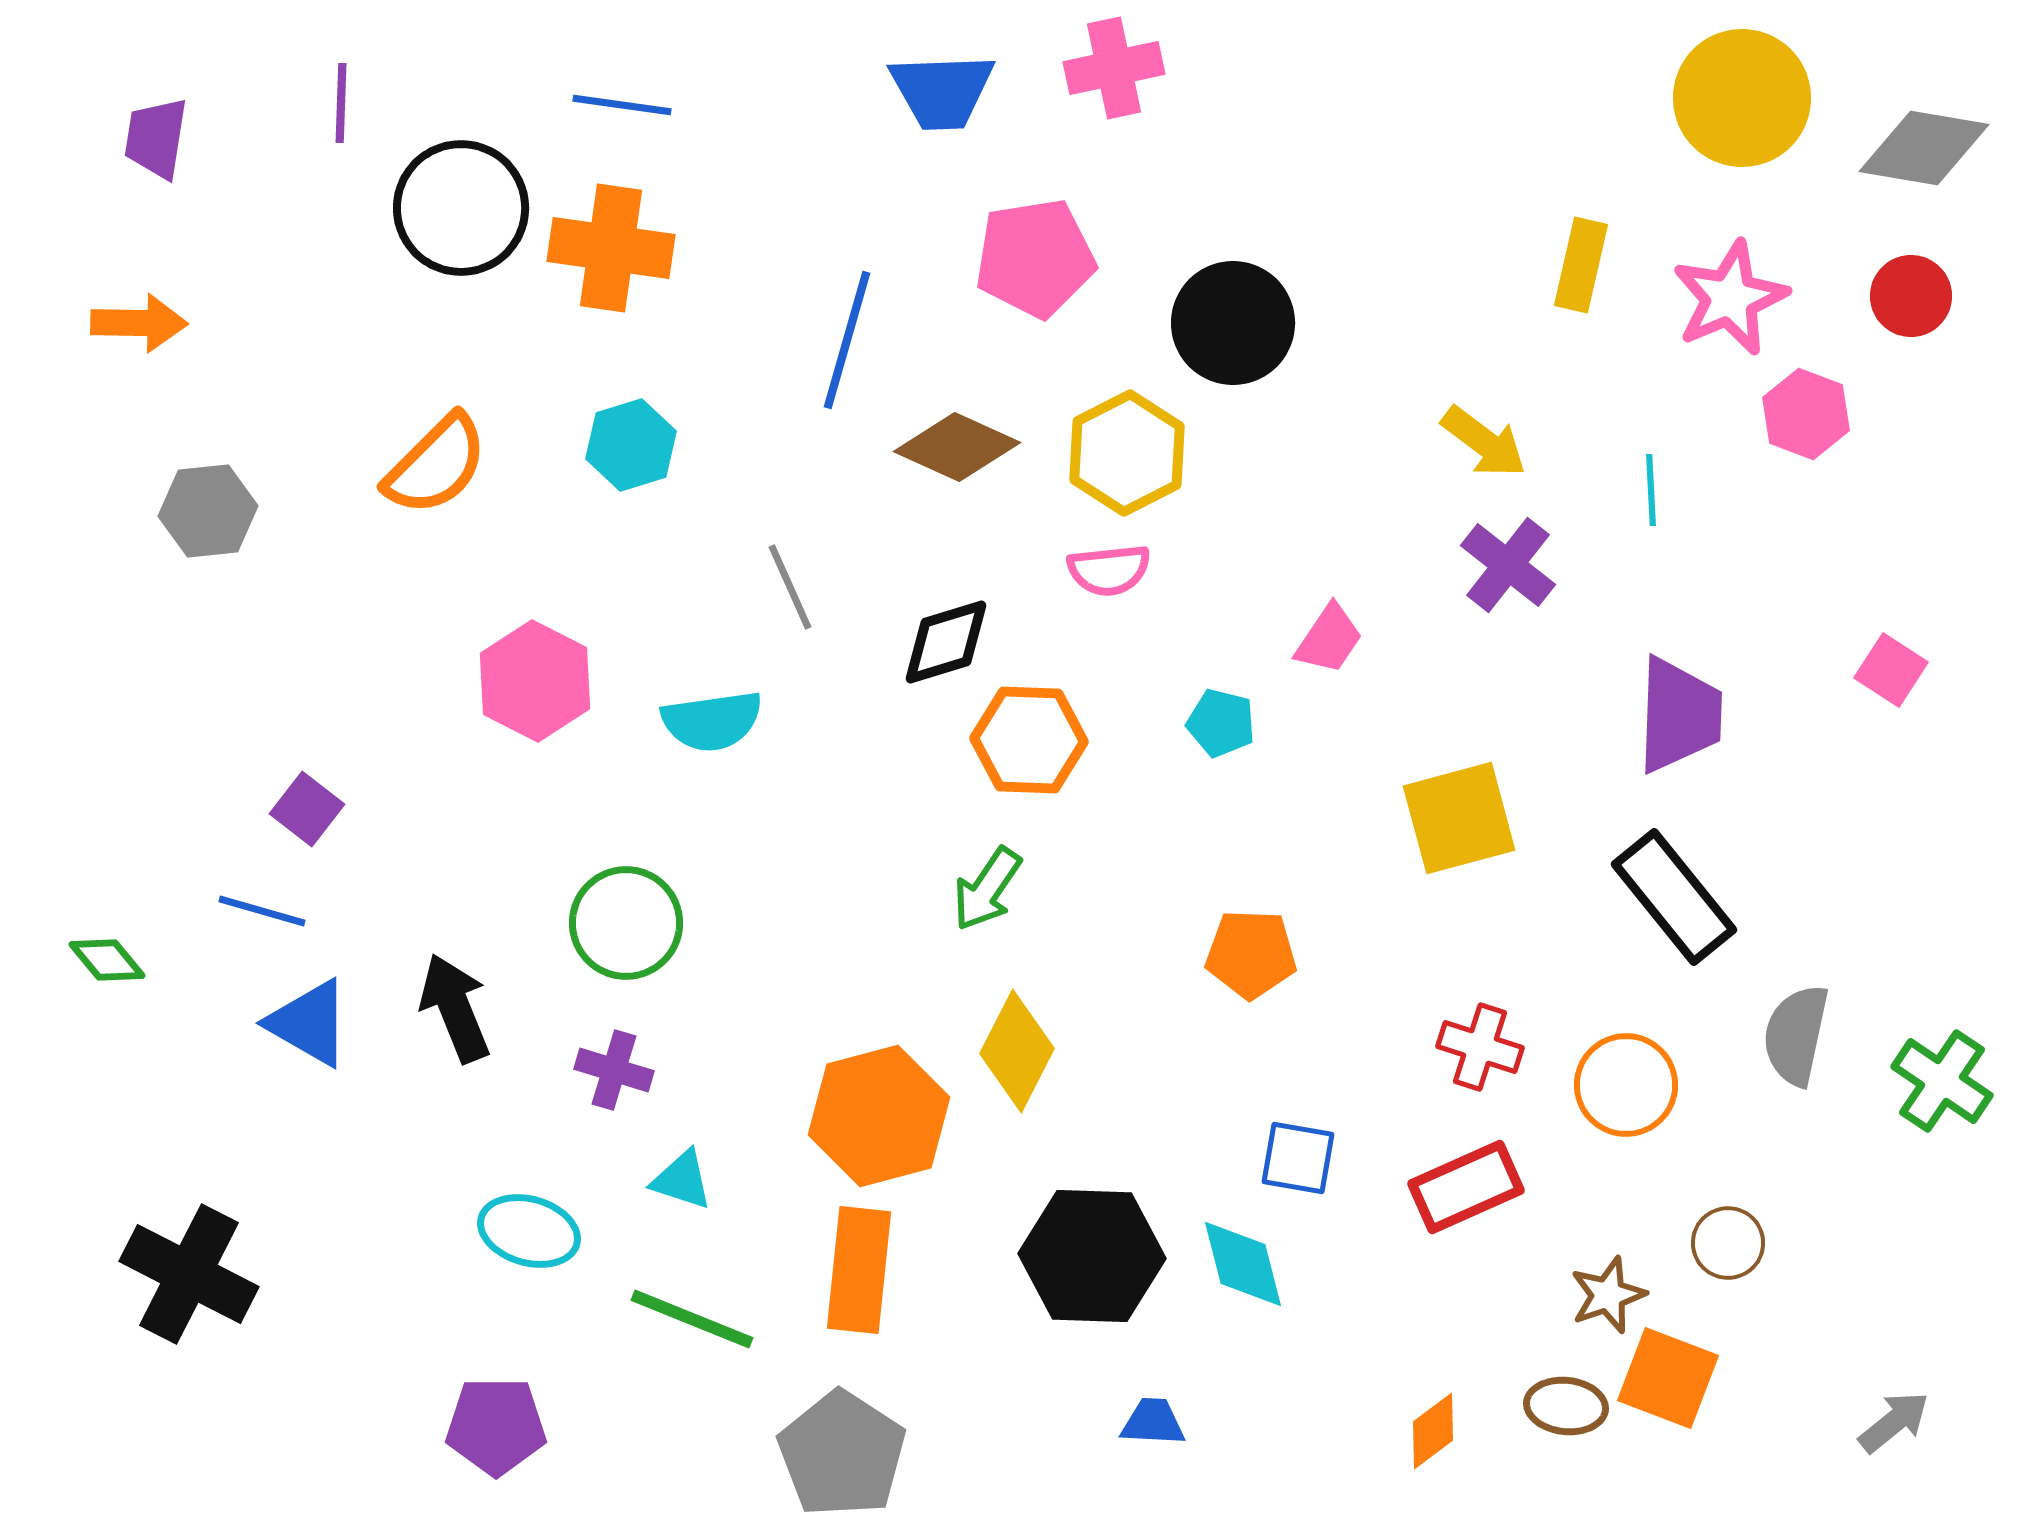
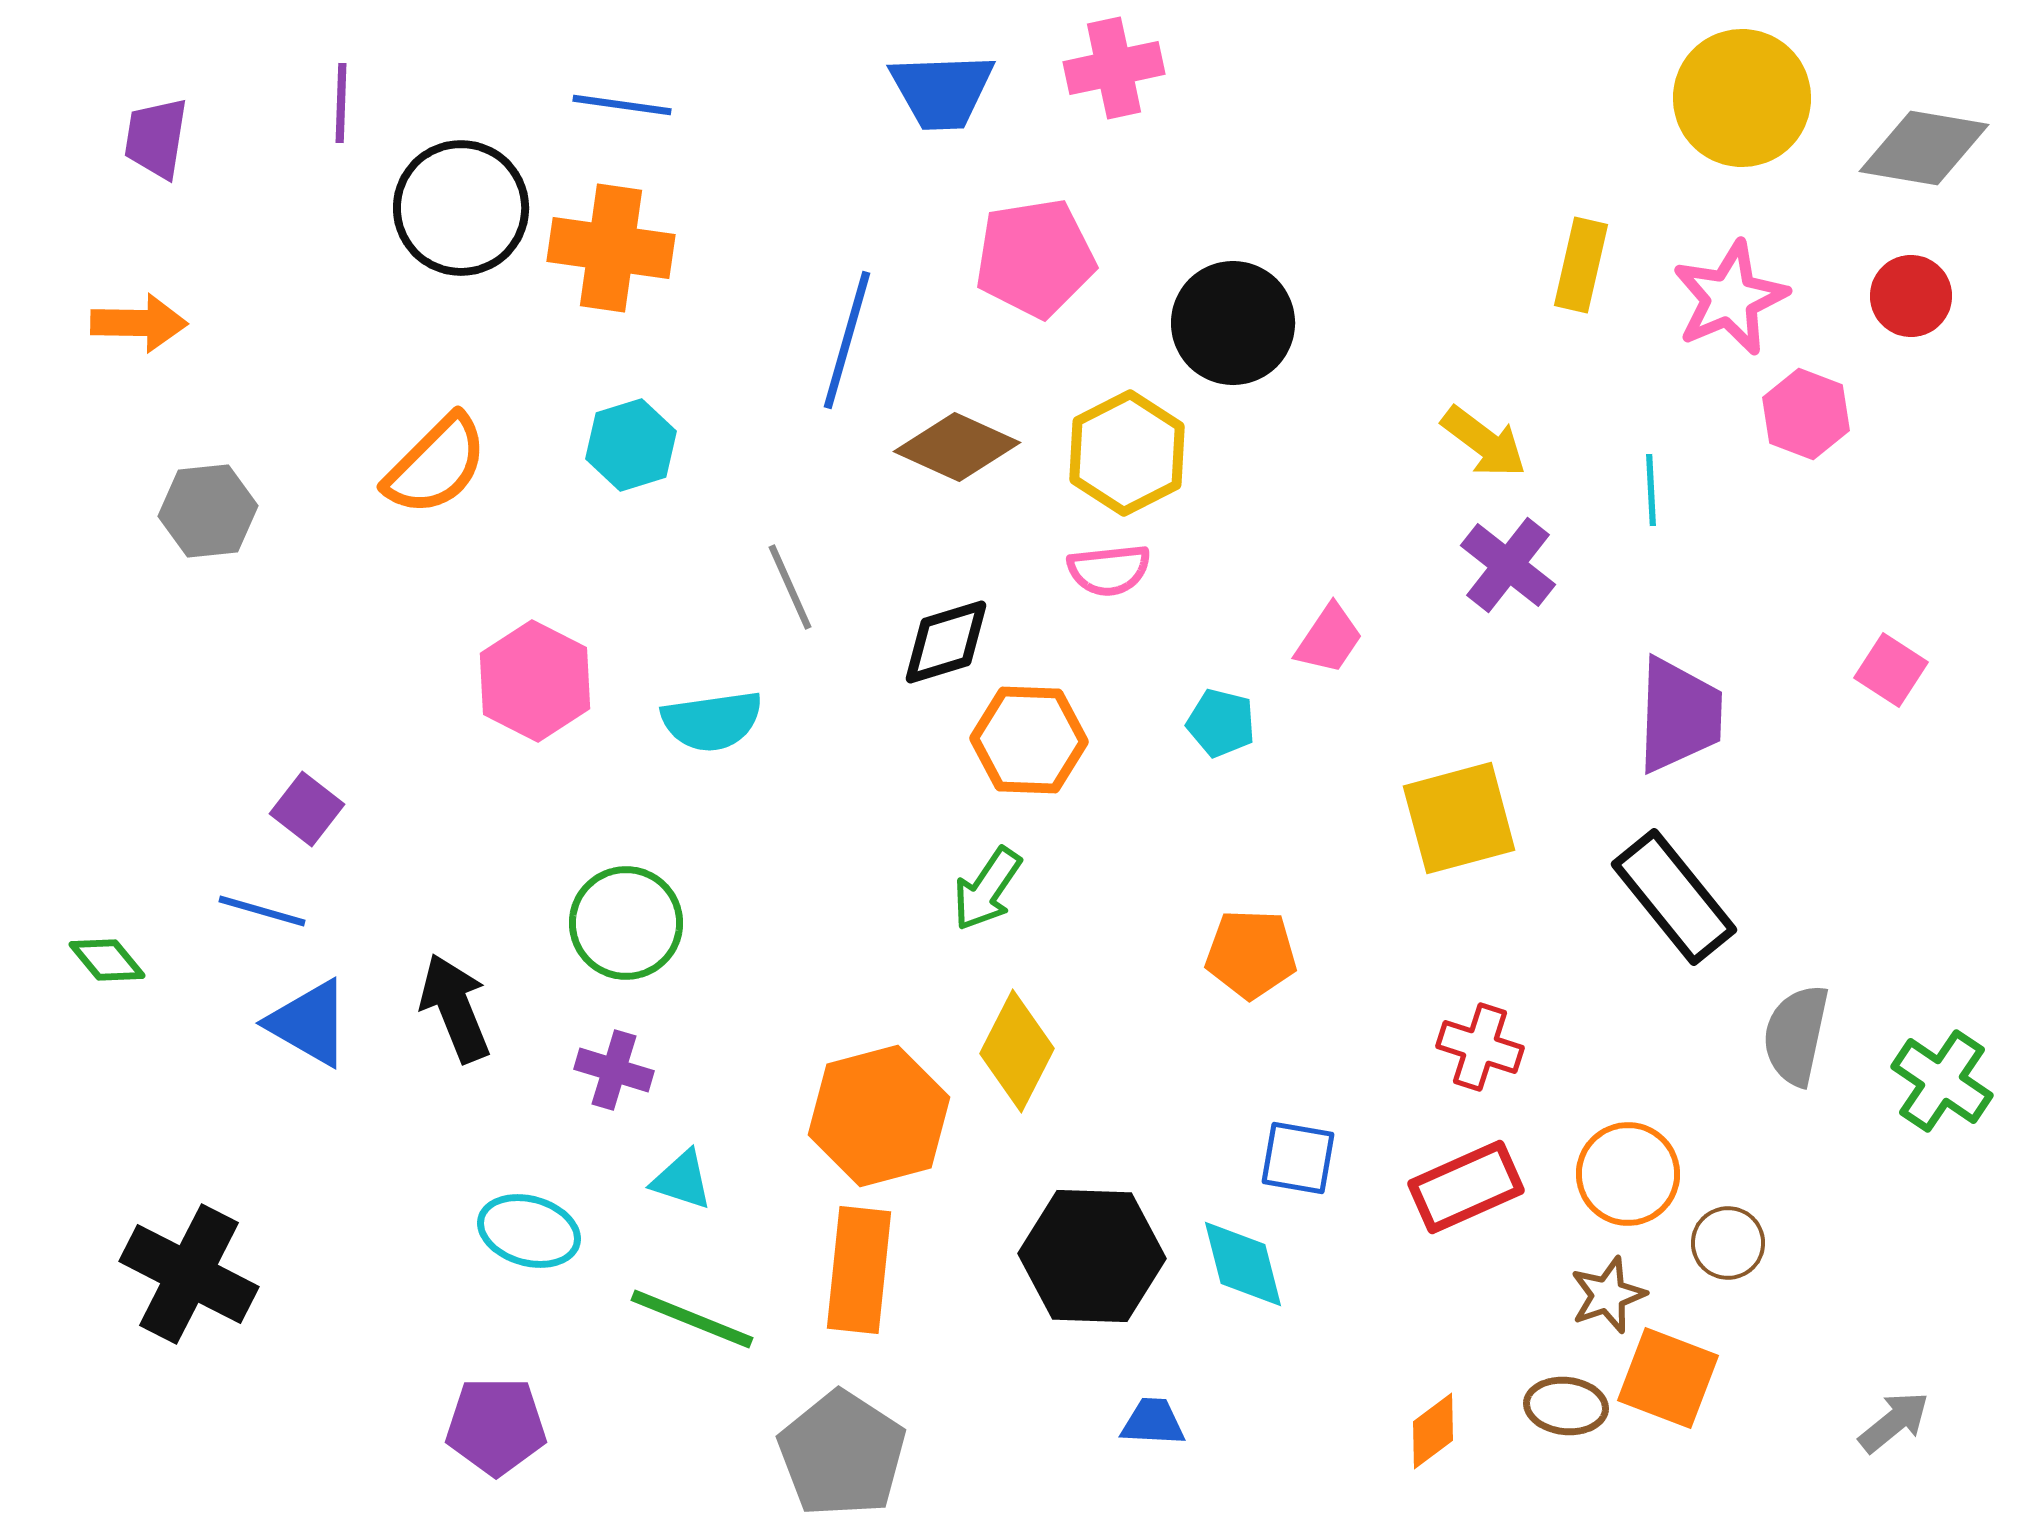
orange circle at (1626, 1085): moved 2 px right, 89 px down
